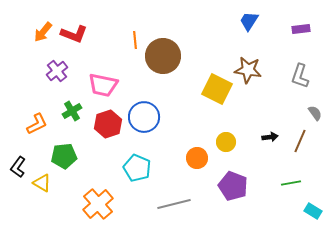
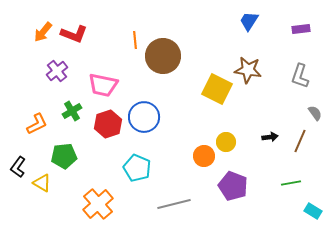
orange circle: moved 7 px right, 2 px up
